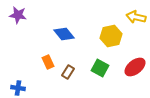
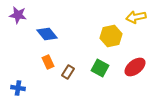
yellow arrow: rotated 24 degrees counterclockwise
blue diamond: moved 17 px left
